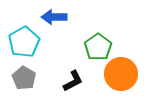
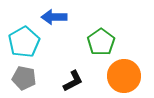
green pentagon: moved 3 px right, 5 px up
orange circle: moved 3 px right, 2 px down
gray pentagon: rotated 20 degrees counterclockwise
